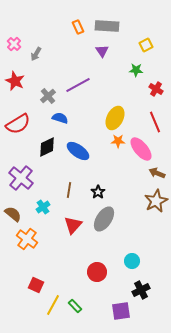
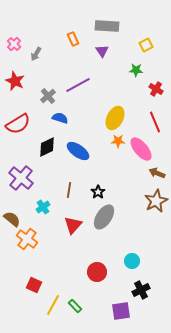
orange rectangle: moved 5 px left, 12 px down
brown semicircle: moved 1 px left, 5 px down
gray ellipse: moved 2 px up
red square: moved 2 px left
